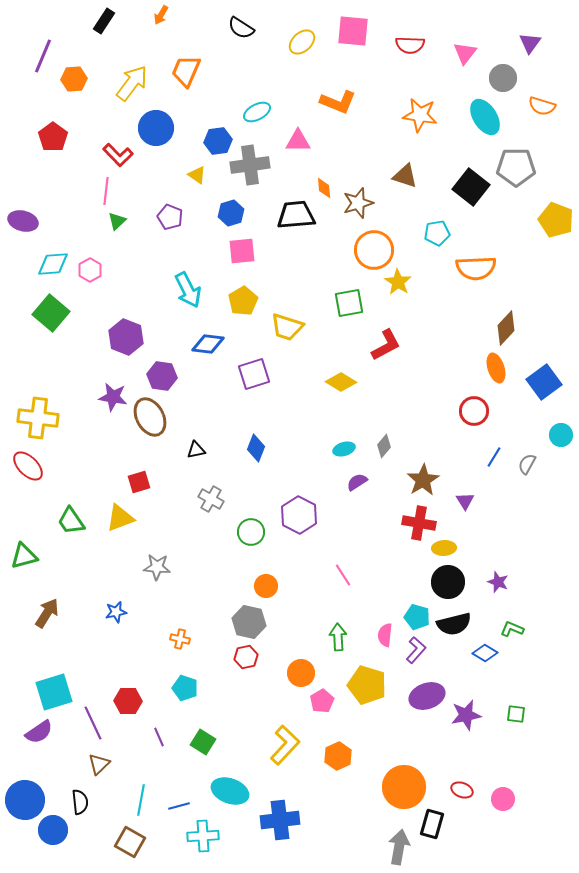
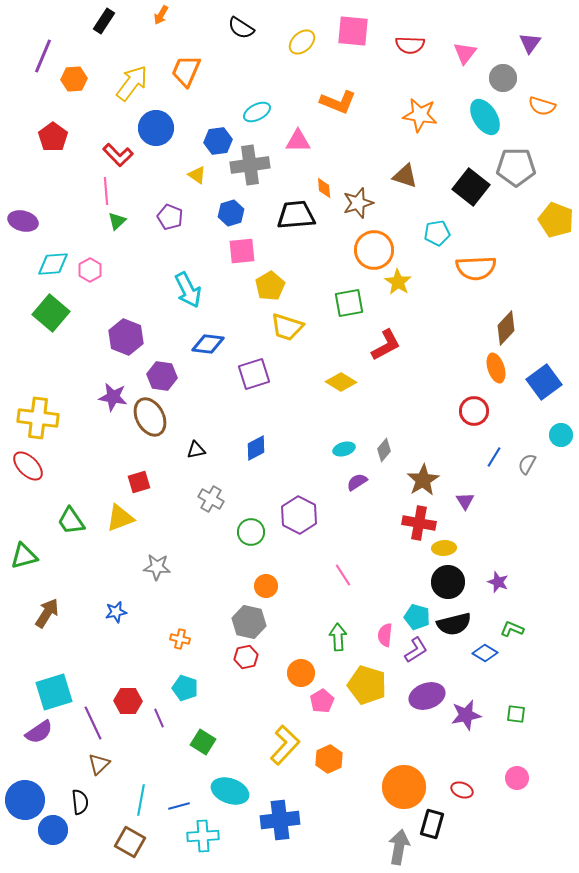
pink line at (106, 191): rotated 12 degrees counterclockwise
yellow pentagon at (243, 301): moved 27 px right, 15 px up
gray diamond at (384, 446): moved 4 px down
blue diamond at (256, 448): rotated 40 degrees clockwise
purple L-shape at (416, 650): rotated 16 degrees clockwise
purple line at (159, 737): moved 19 px up
orange hexagon at (338, 756): moved 9 px left, 3 px down
pink circle at (503, 799): moved 14 px right, 21 px up
